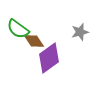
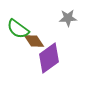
gray star: moved 12 px left, 14 px up; rotated 12 degrees clockwise
